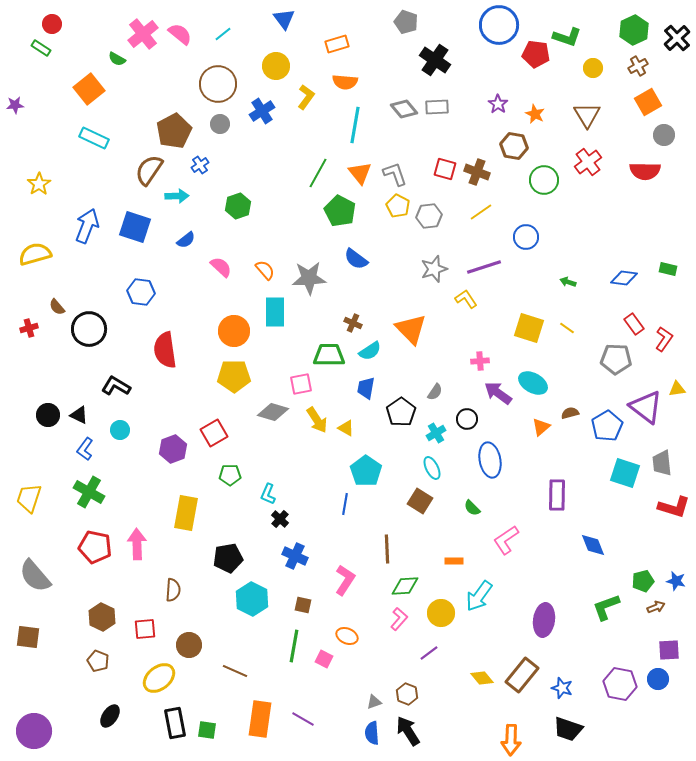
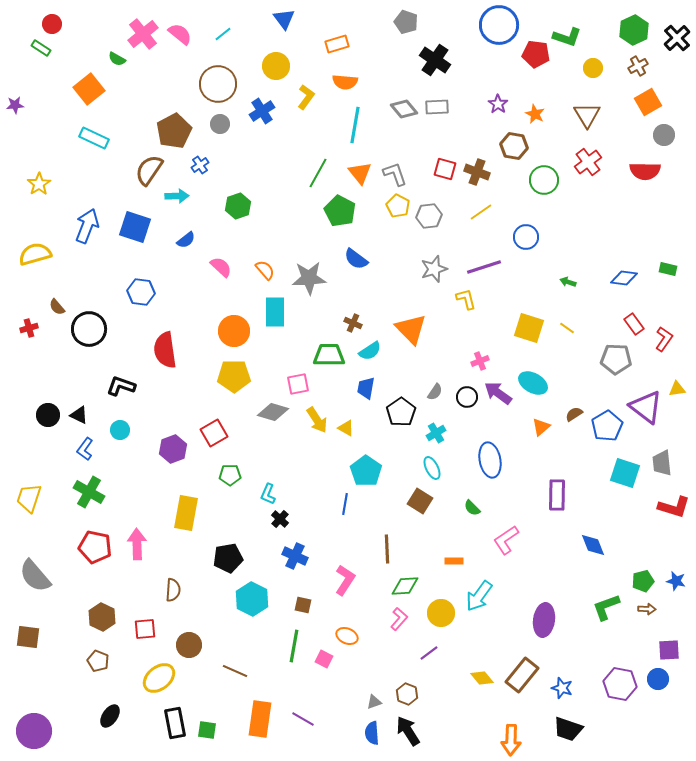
yellow L-shape at (466, 299): rotated 20 degrees clockwise
pink cross at (480, 361): rotated 18 degrees counterclockwise
pink square at (301, 384): moved 3 px left
black L-shape at (116, 386): moved 5 px right; rotated 12 degrees counterclockwise
brown semicircle at (570, 413): moved 4 px right, 1 px down; rotated 18 degrees counterclockwise
black circle at (467, 419): moved 22 px up
brown arrow at (656, 607): moved 9 px left, 2 px down; rotated 24 degrees clockwise
